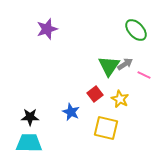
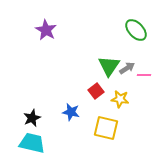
purple star: moved 1 px left, 1 px down; rotated 25 degrees counterclockwise
gray arrow: moved 2 px right, 4 px down
pink line: rotated 24 degrees counterclockwise
red square: moved 1 px right, 3 px up
yellow star: rotated 18 degrees counterclockwise
blue star: rotated 12 degrees counterclockwise
black star: moved 2 px right, 1 px down; rotated 24 degrees counterclockwise
cyan trapezoid: moved 3 px right; rotated 12 degrees clockwise
